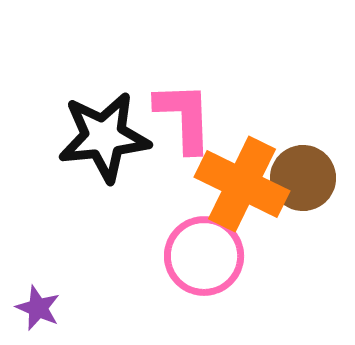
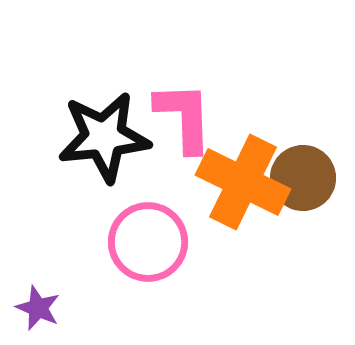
orange cross: moved 1 px right, 2 px up
pink circle: moved 56 px left, 14 px up
